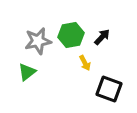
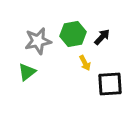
green hexagon: moved 2 px right, 1 px up
black square: moved 1 px right, 5 px up; rotated 24 degrees counterclockwise
